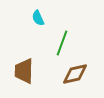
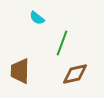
cyan semicircle: moved 1 px left; rotated 28 degrees counterclockwise
brown trapezoid: moved 4 px left
